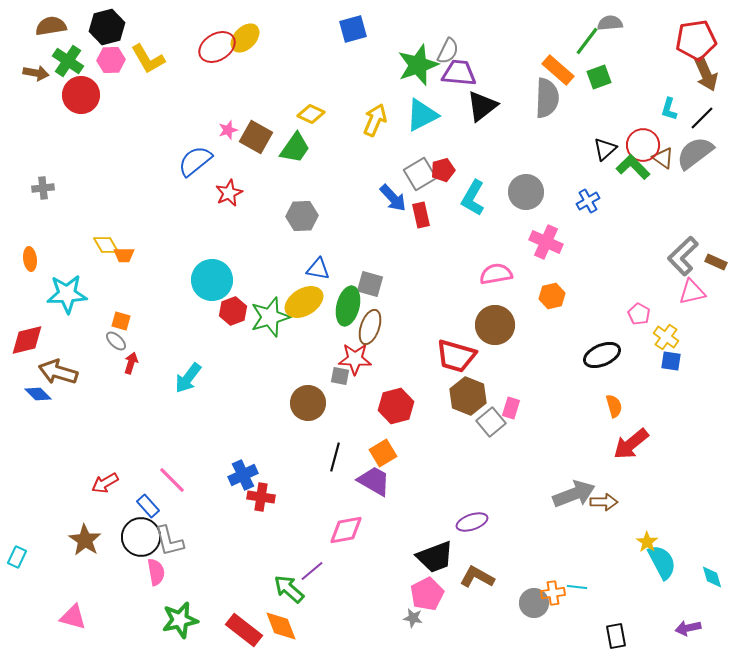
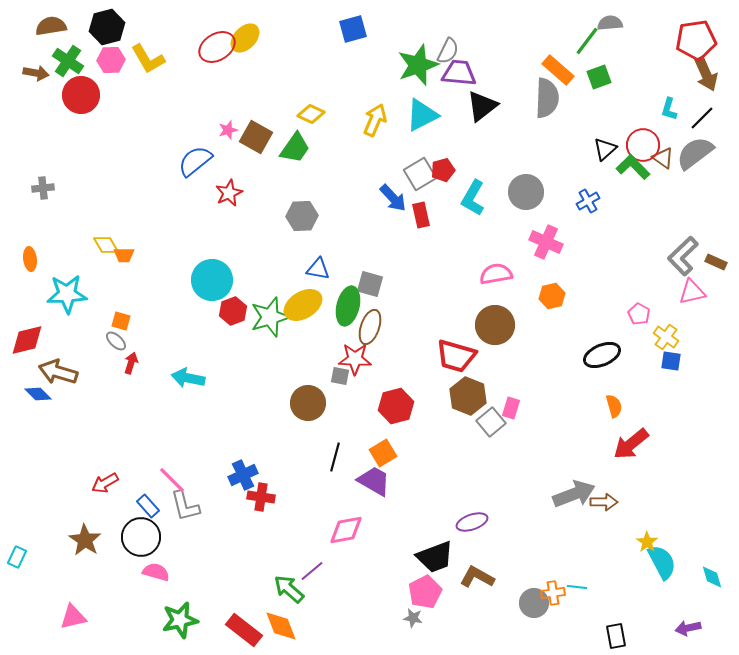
yellow ellipse at (304, 302): moved 1 px left, 3 px down
cyan arrow at (188, 378): rotated 64 degrees clockwise
gray L-shape at (169, 541): moved 16 px right, 35 px up
pink semicircle at (156, 572): rotated 64 degrees counterclockwise
pink pentagon at (427, 594): moved 2 px left, 2 px up
pink triangle at (73, 617): rotated 28 degrees counterclockwise
